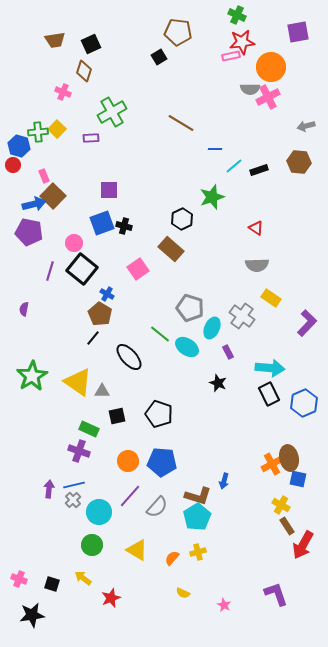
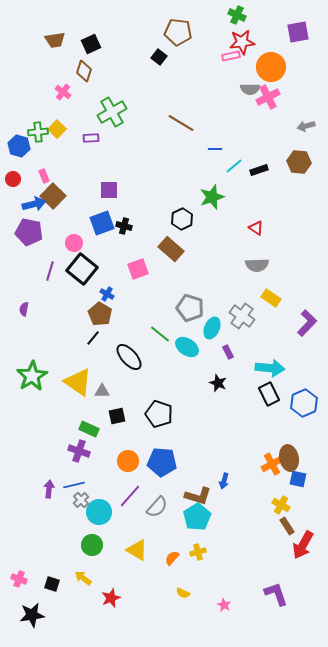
black square at (159, 57): rotated 21 degrees counterclockwise
pink cross at (63, 92): rotated 14 degrees clockwise
red circle at (13, 165): moved 14 px down
pink square at (138, 269): rotated 15 degrees clockwise
gray cross at (73, 500): moved 8 px right
